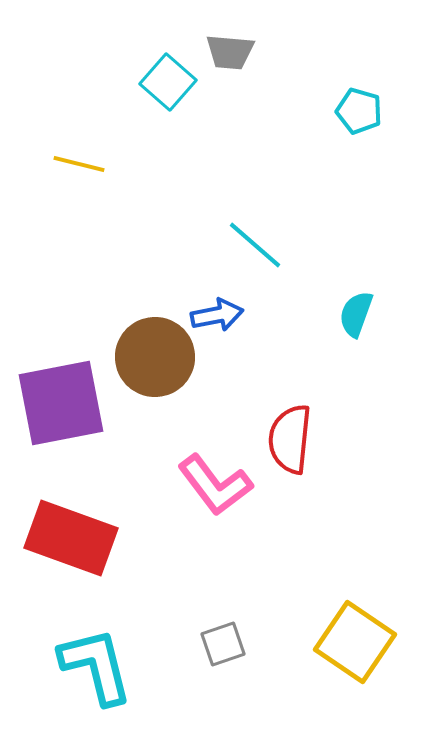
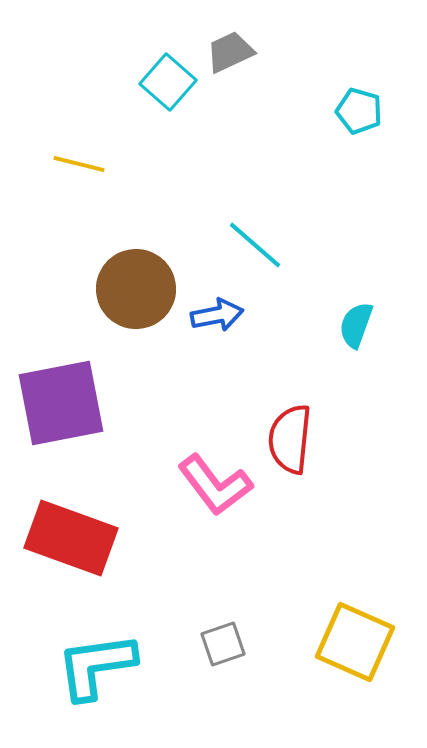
gray trapezoid: rotated 150 degrees clockwise
cyan semicircle: moved 11 px down
brown circle: moved 19 px left, 68 px up
yellow square: rotated 10 degrees counterclockwise
cyan L-shape: rotated 84 degrees counterclockwise
